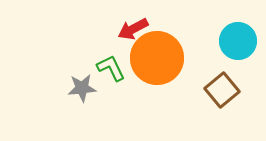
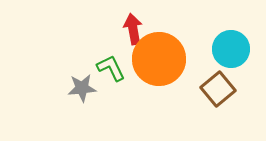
red arrow: rotated 108 degrees clockwise
cyan circle: moved 7 px left, 8 px down
orange circle: moved 2 px right, 1 px down
brown square: moved 4 px left, 1 px up
